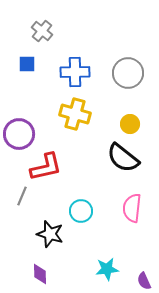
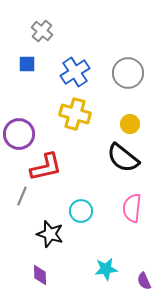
blue cross: rotated 32 degrees counterclockwise
cyan star: moved 1 px left
purple diamond: moved 1 px down
